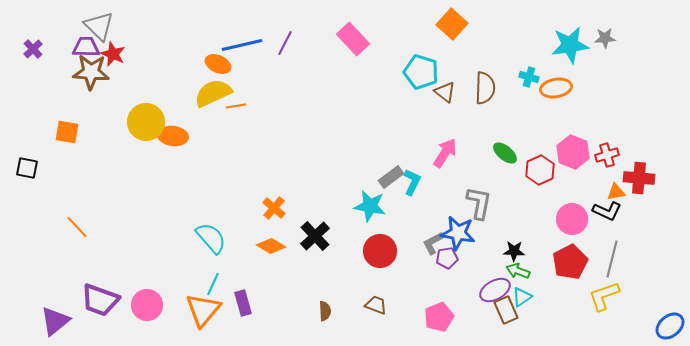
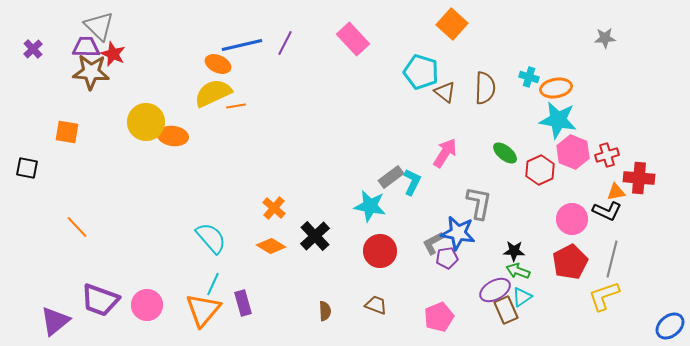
cyan star at (570, 45): moved 12 px left, 75 px down; rotated 18 degrees clockwise
